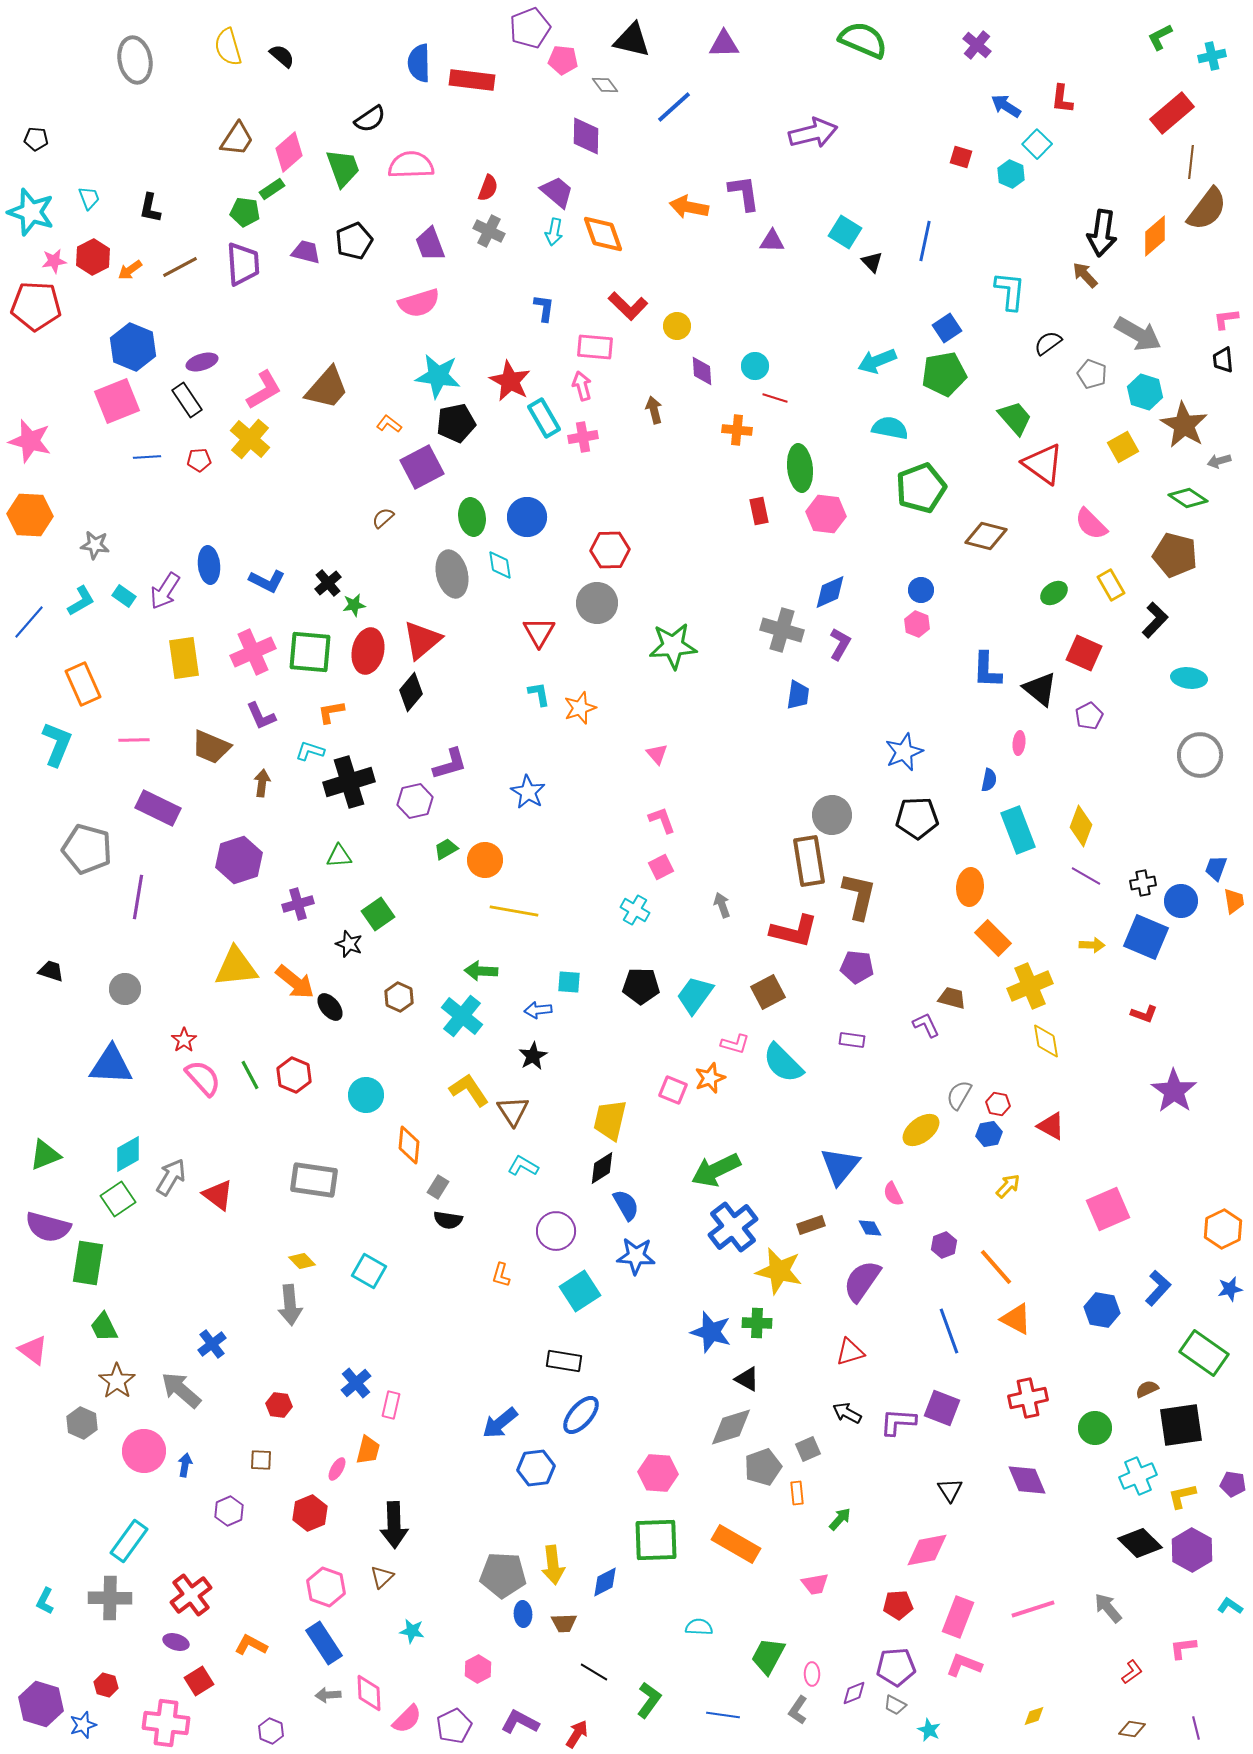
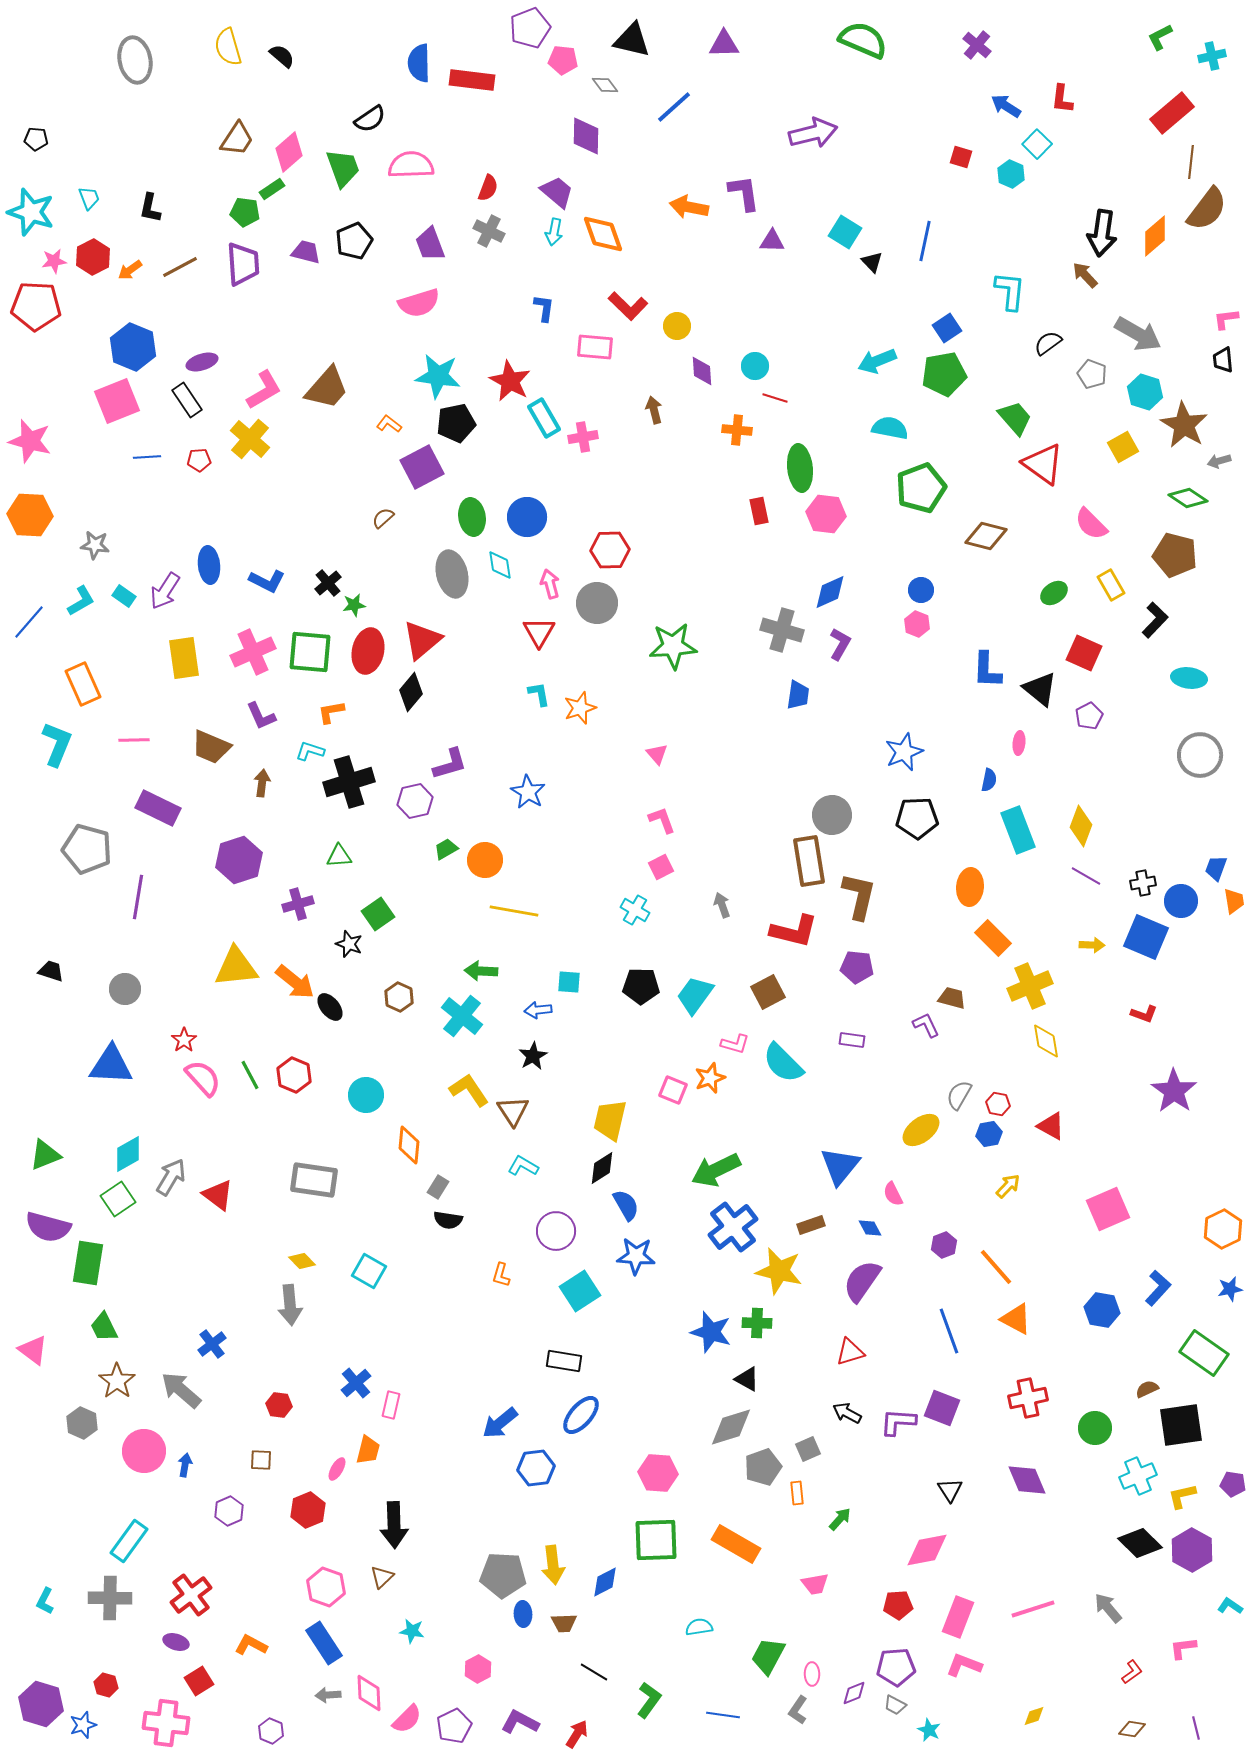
pink arrow at (582, 386): moved 32 px left, 198 px down
red hexagon at (310, 1513): moved 2 px left, 3 px up
cyan semicircle at (699, 1627): rotated 12 degrees counterclockwise
